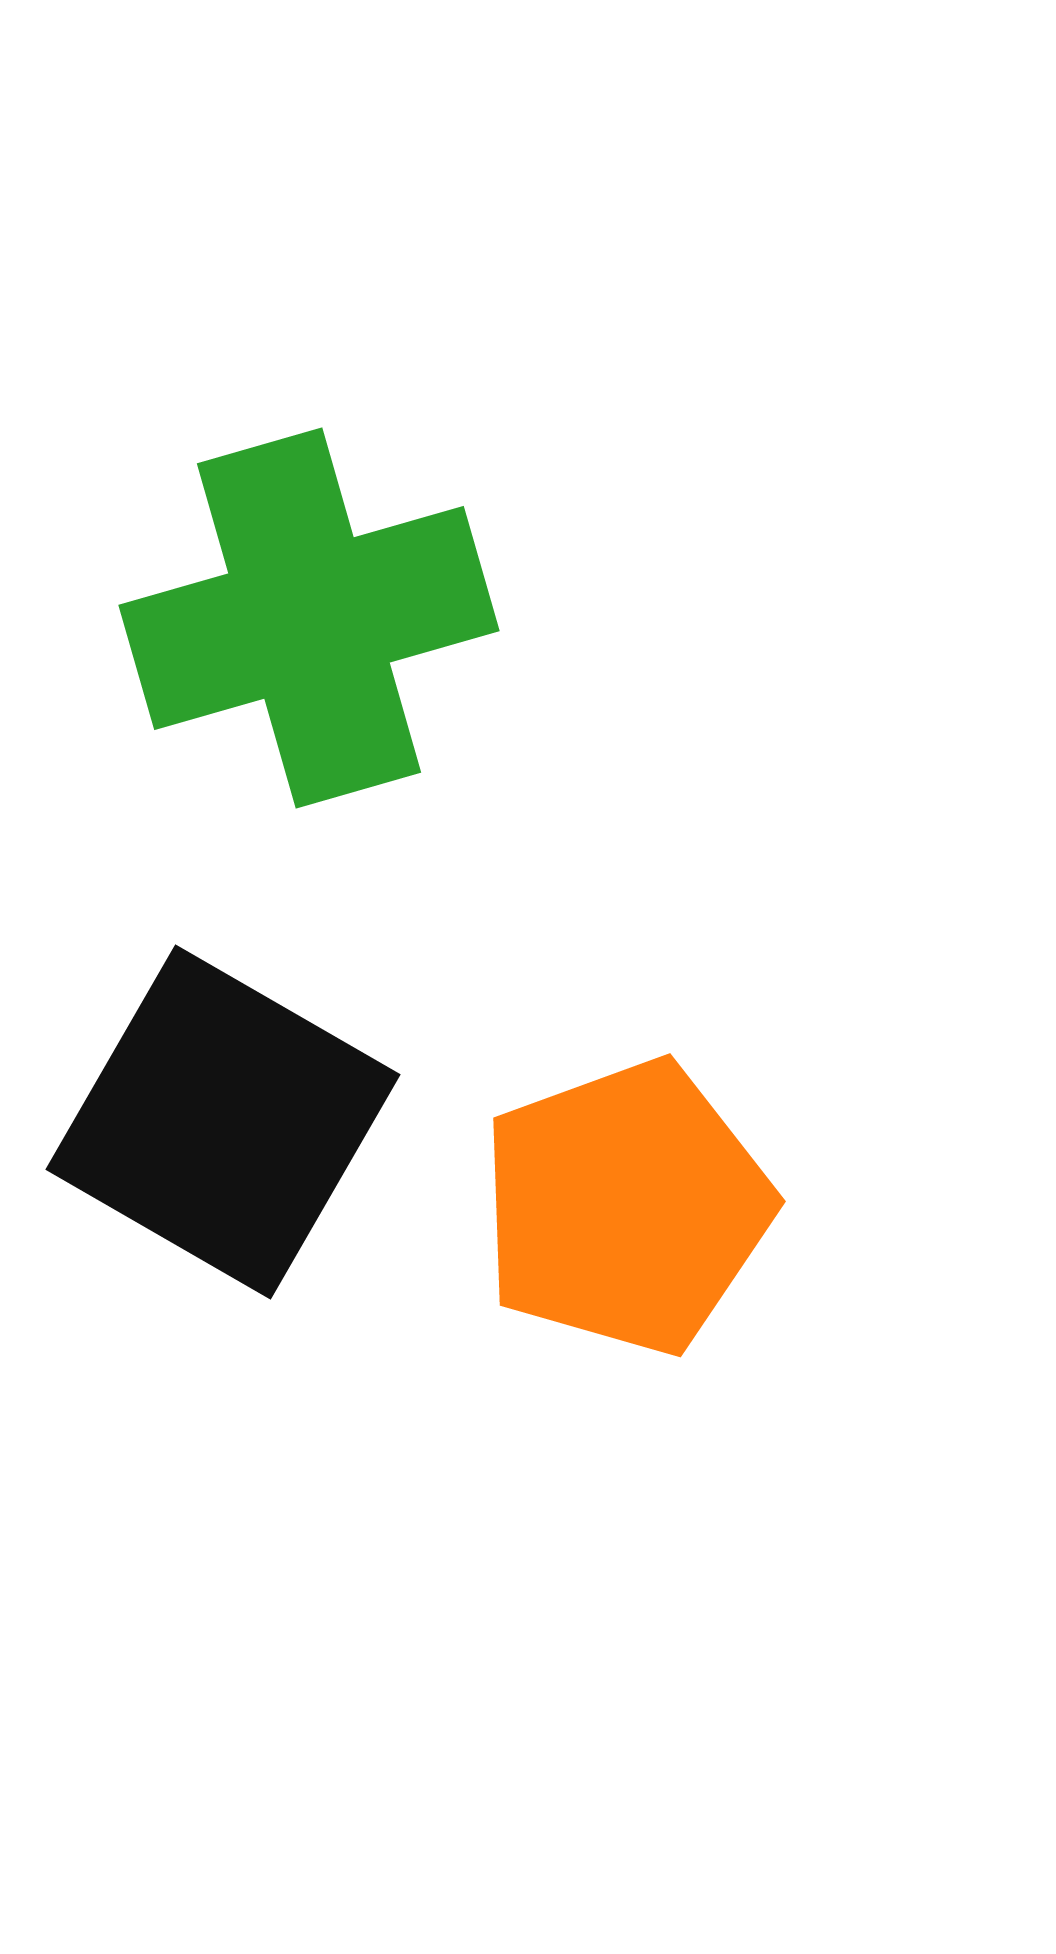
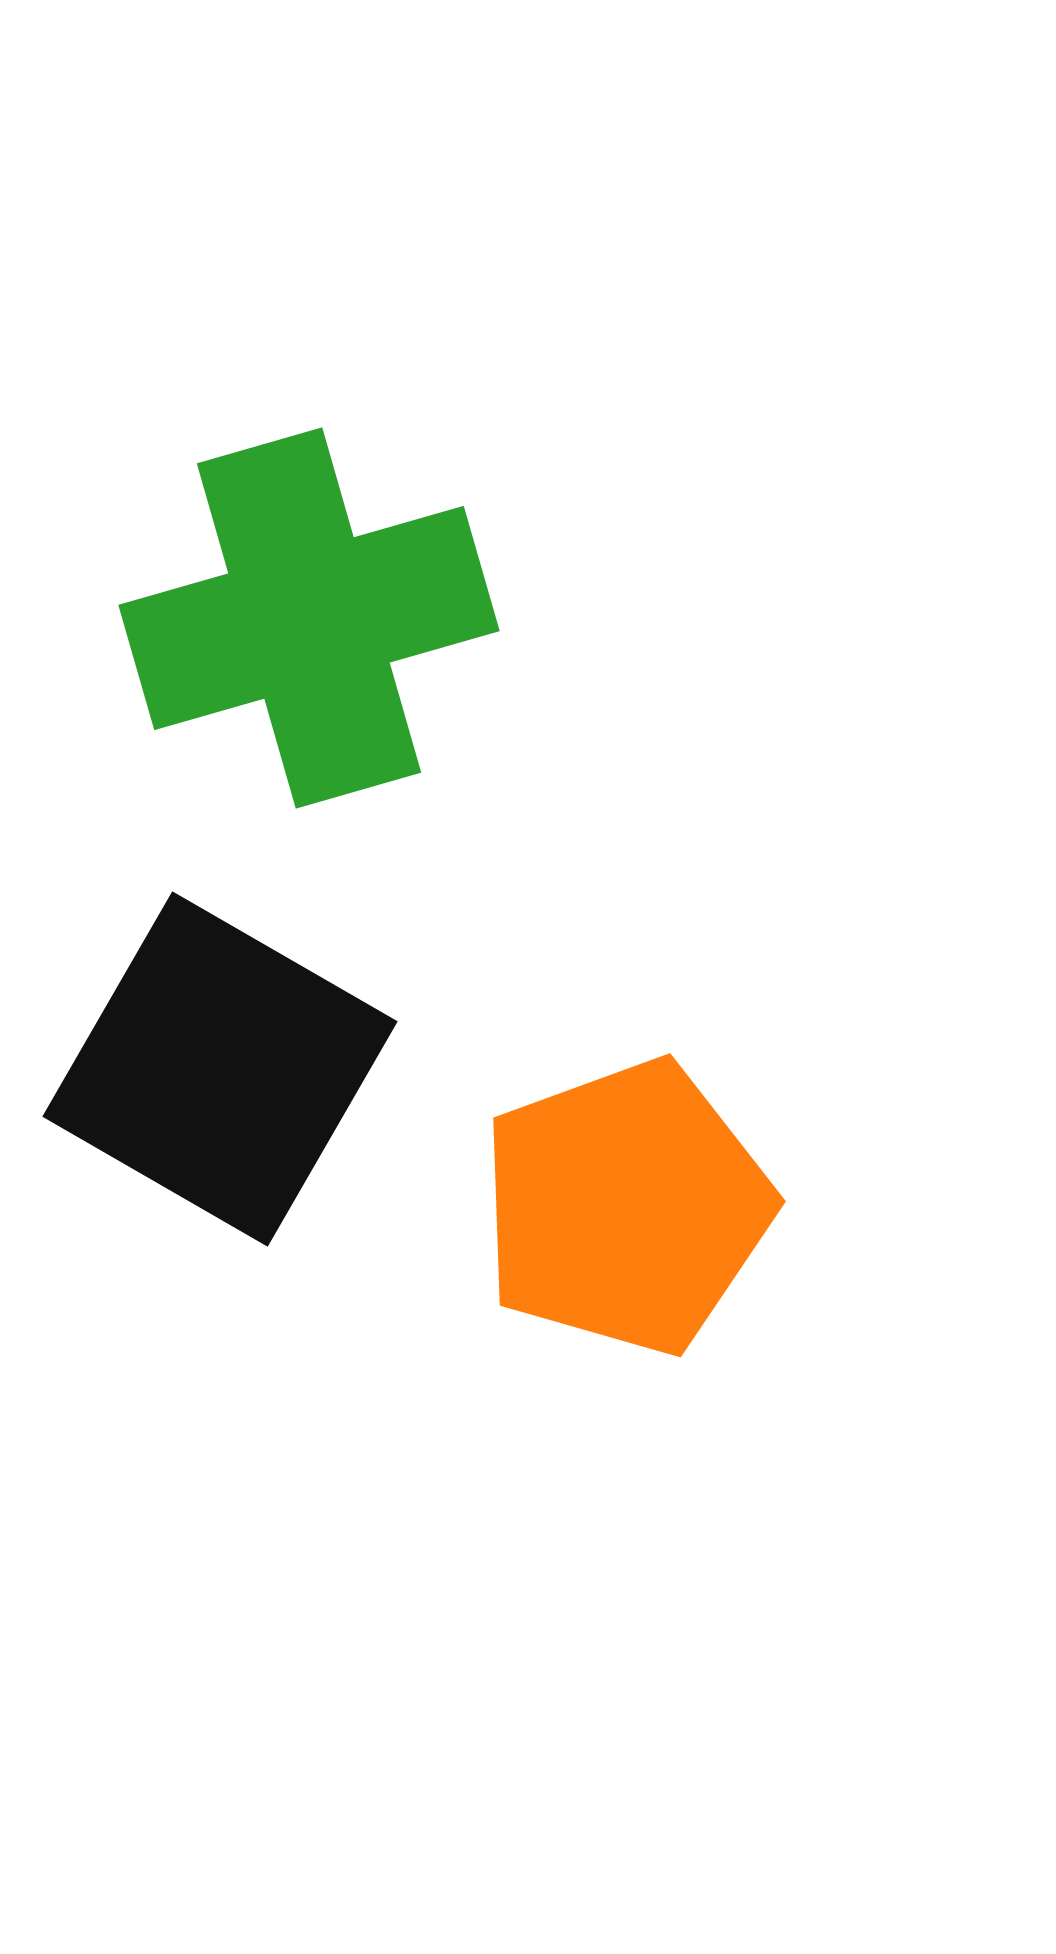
black square: moved 3 px left, 53 px up
